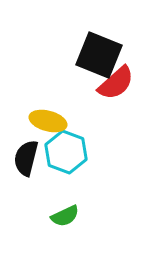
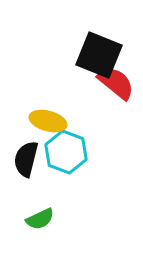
red semicircle: rotated 99 degrees counterclockwise
black semicircle: moved 1 px down
green semicircle: moved 25 px left, 3 px down
